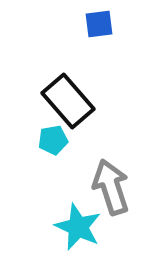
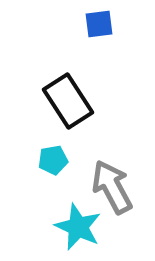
black rectangle: rotated 8 degrees clockwise
cyan pentagon: moved 20 px down
gray arrow: moved 1 px right; rotated 10 degrees counterclockwise
